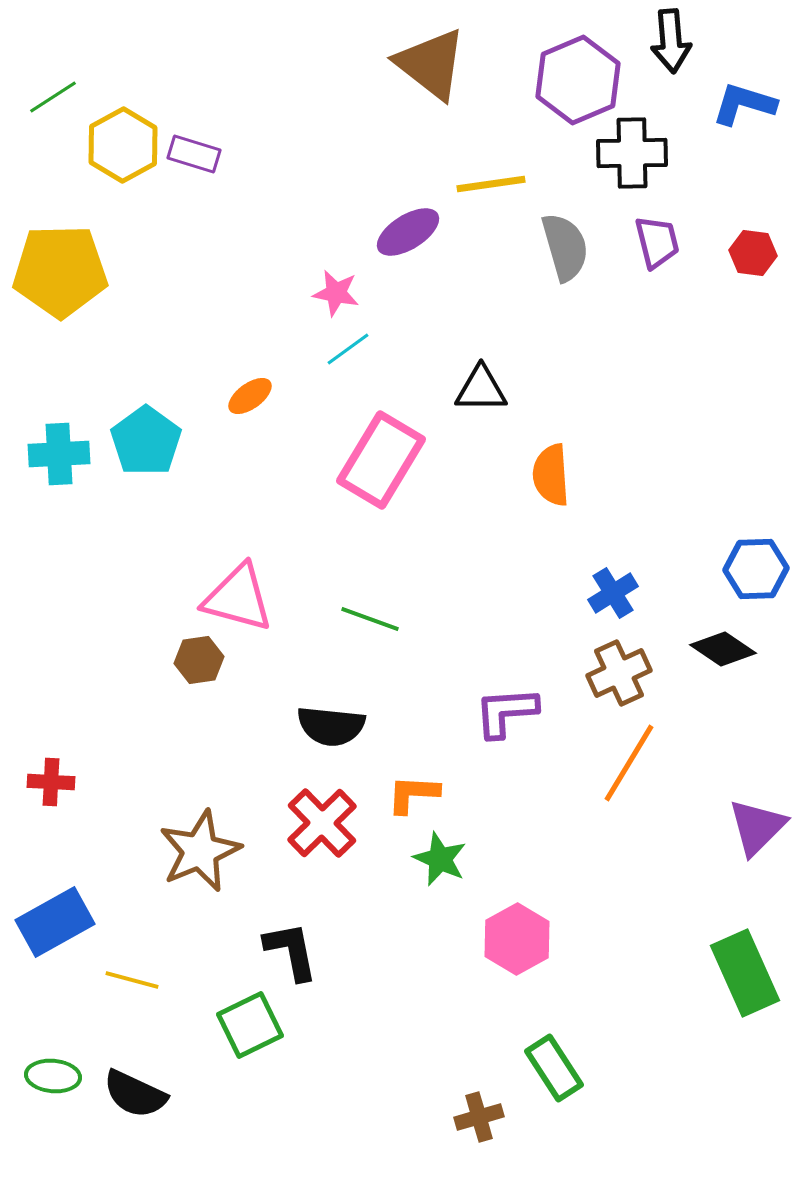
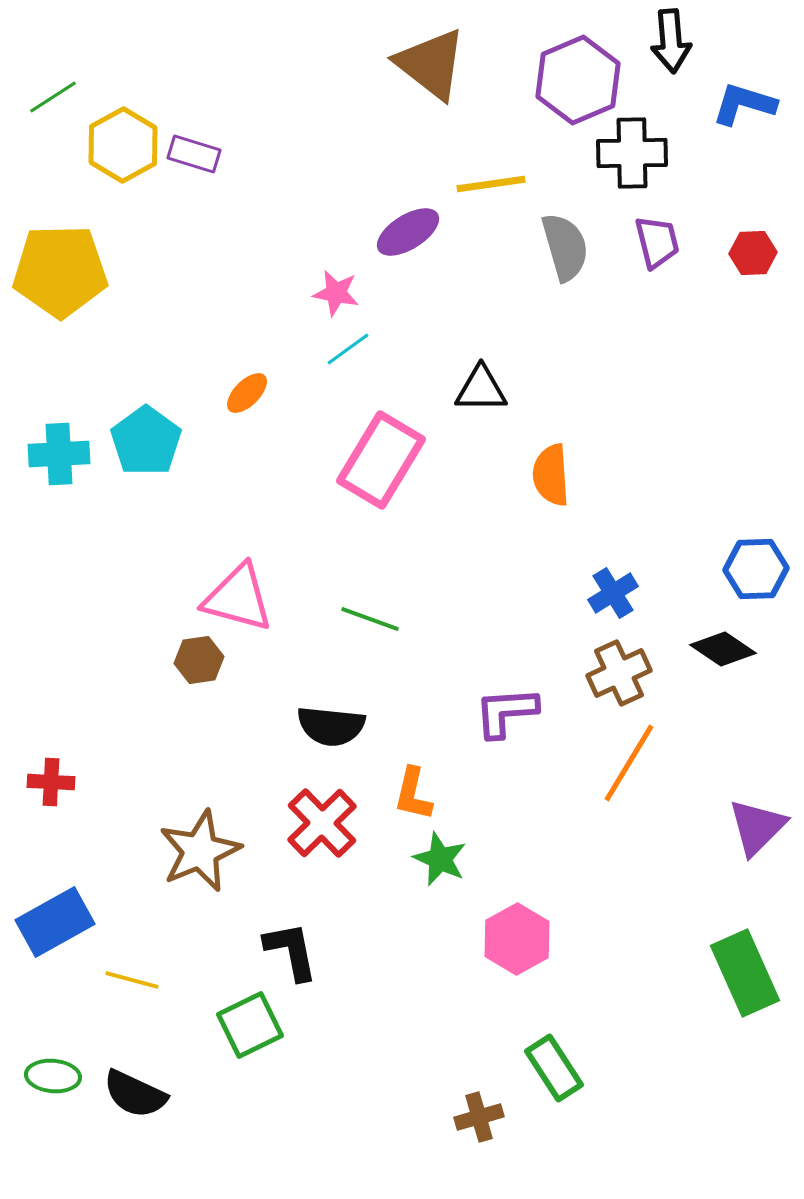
red hexagon at (753, 253): rotated 9 degrees counterclockwise
orange ellipse at (250, 396): moved 3 px left, 3 px up; rotated 9 degrees counterclockwise
orange L-shape at (413, 794): rotated 80 degrees counterclockwise
